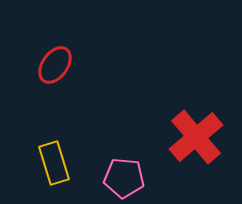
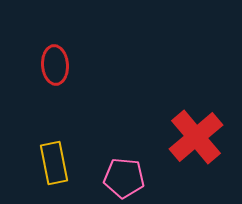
red ellipse: rotated 39 degrees counterclockwise
yellow rectangle: rotated 6 degrees clockwise
